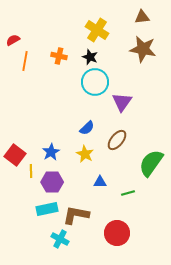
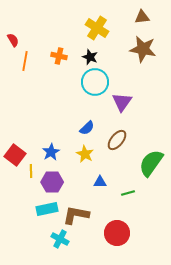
yellow cross: moved 2 px up
red semicircle: rotated 88 degrees clockwise
